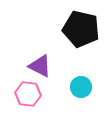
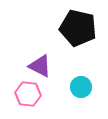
black pentagon: moved 3 px left, 1 px up
